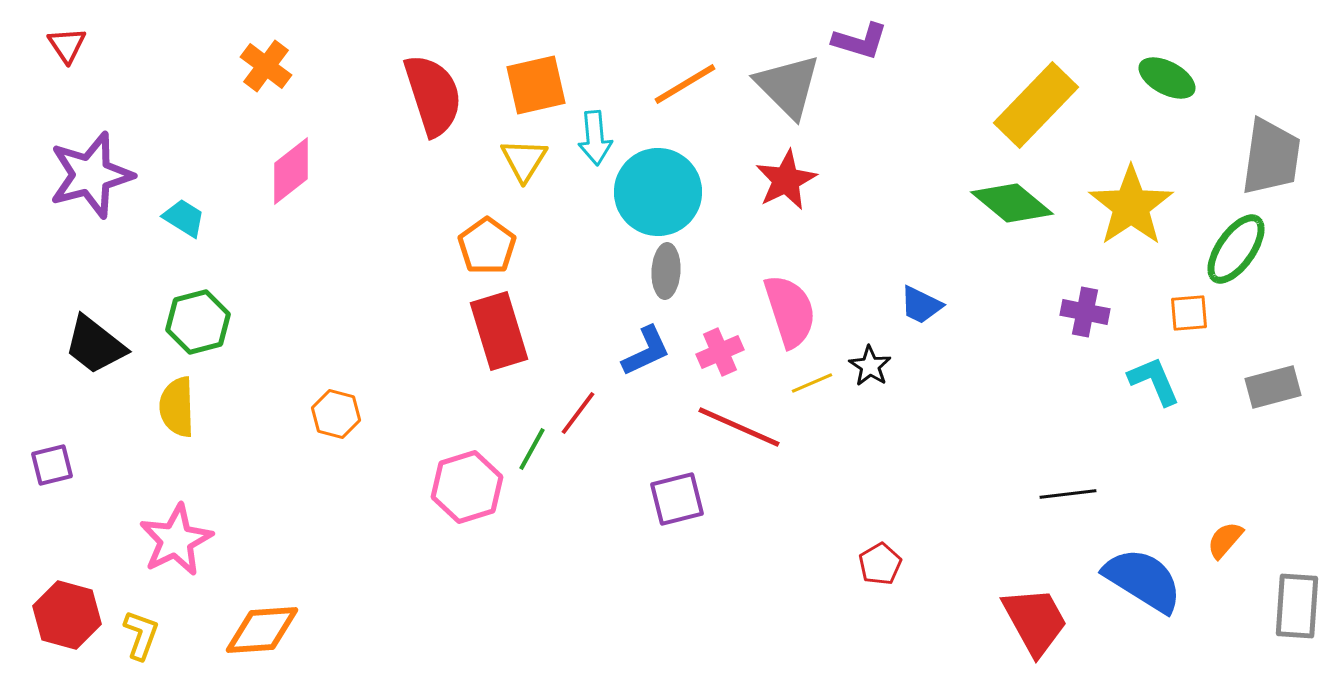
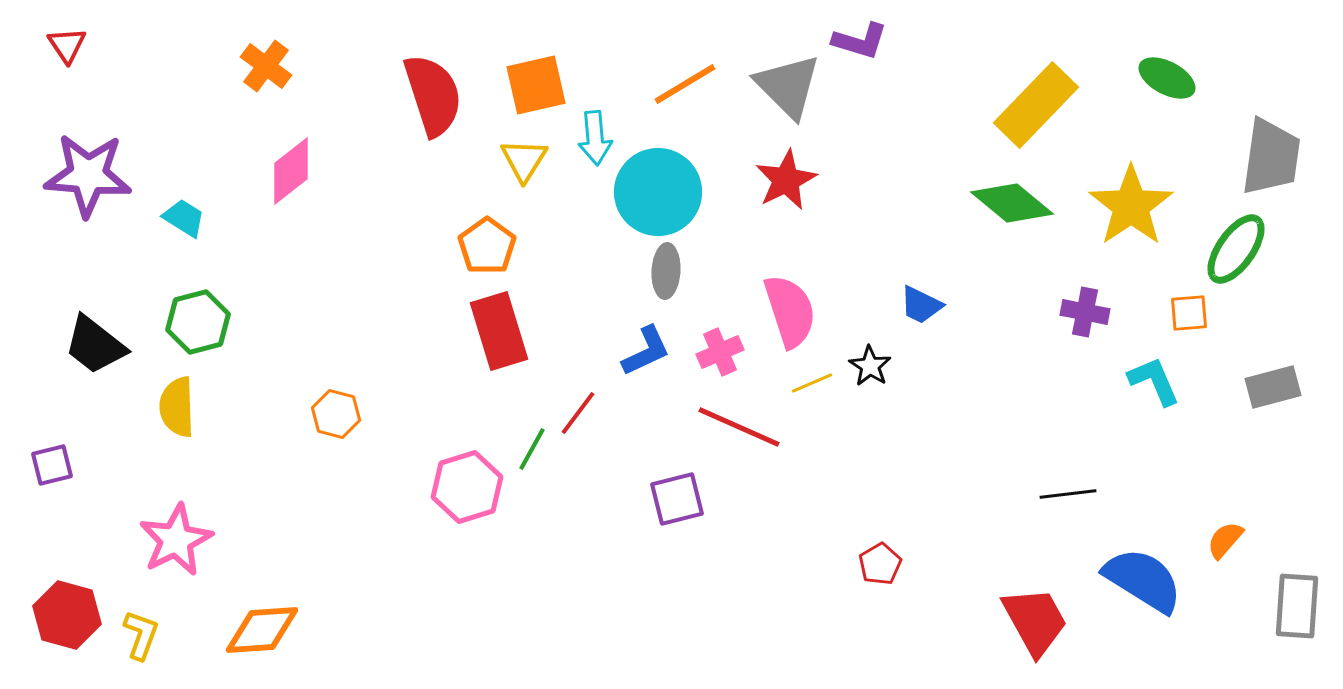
purple star at (91, 175): moved 3 px left; rotated 20 degrees clockwise
